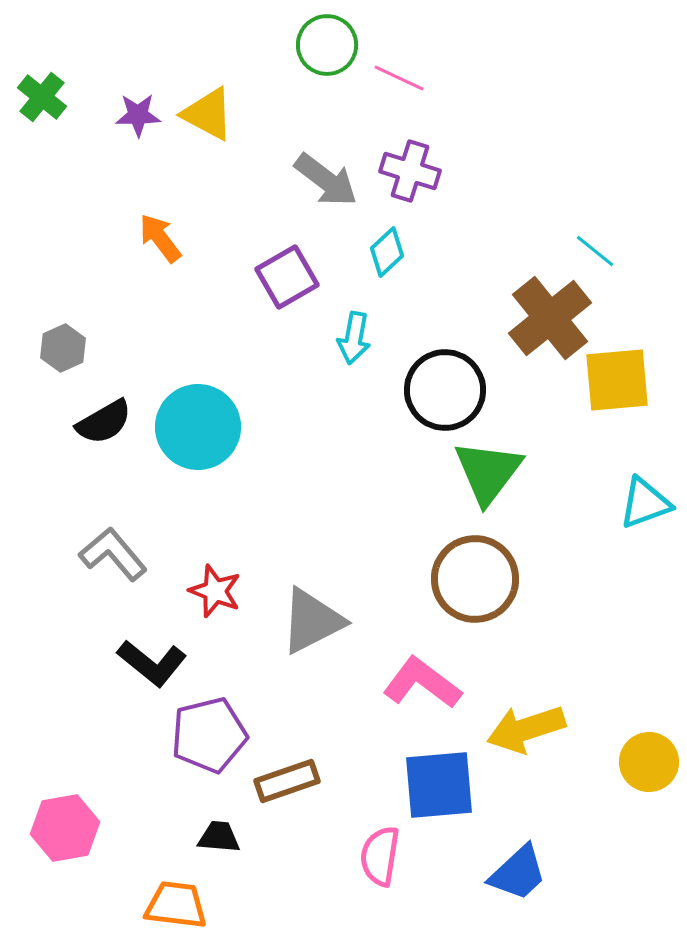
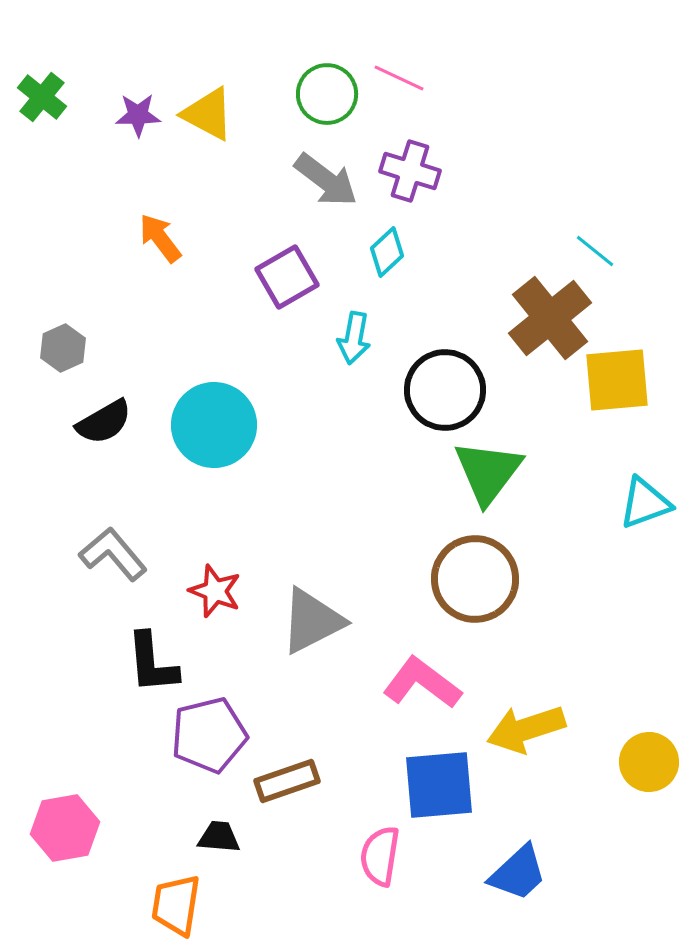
green circle: moved 49 px down
cyan circle: moved 16 px right, 2 px up
black L-shape: rotated 46 degrees clockwise
orange trapezoid: rotated 88 degrees counterclockwise
